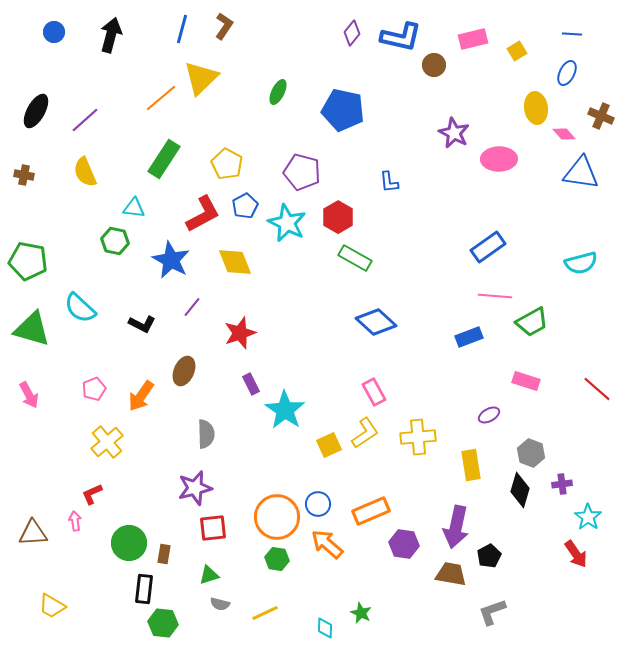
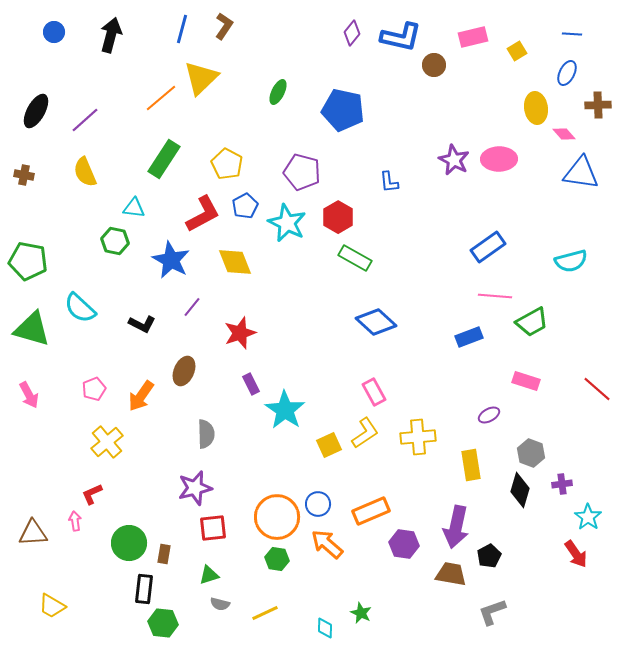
pink rectangle at (473, 39): moved 2 px up
brown cross at (601, 116): moved 3 px left, 11 px up; rotated 25 degrees counterclockwise
purple star at (454, 133): moved 27 px down
cyan semicircle at (581, 263): moved 10 px left, 2 px up
